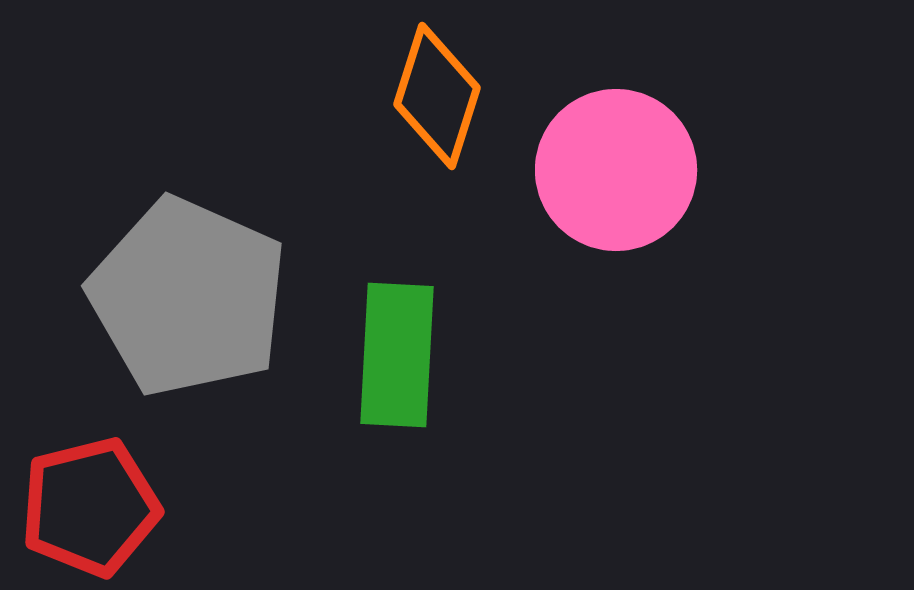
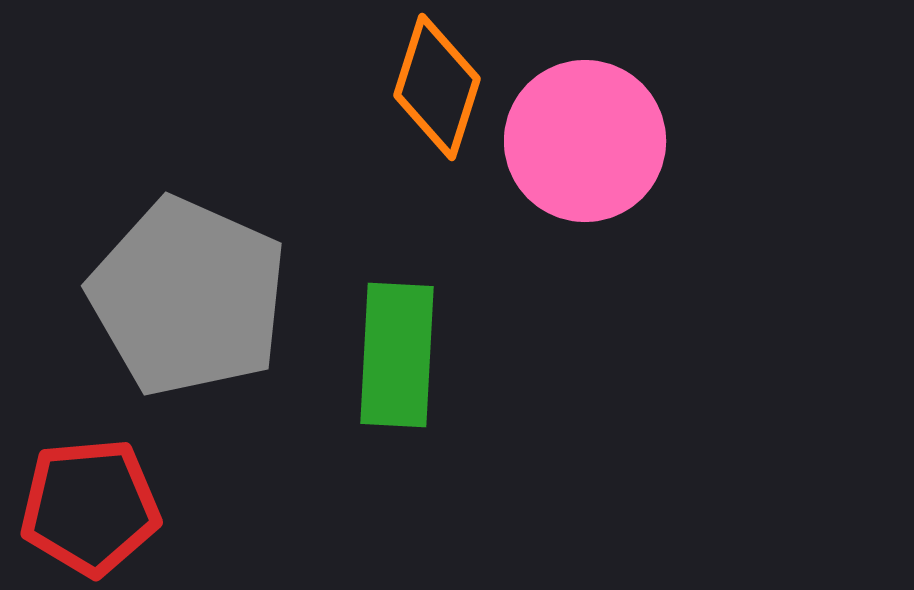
orange diamond: moved 9 px up
pink circle: moved 31 px left, 29 px up
red pentagon: rotated 9 degrees clockwise
